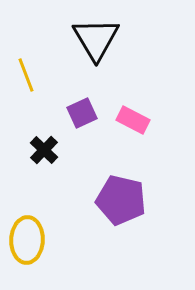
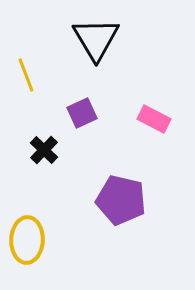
pink rectangle: moved 21 px right, 1 px up
